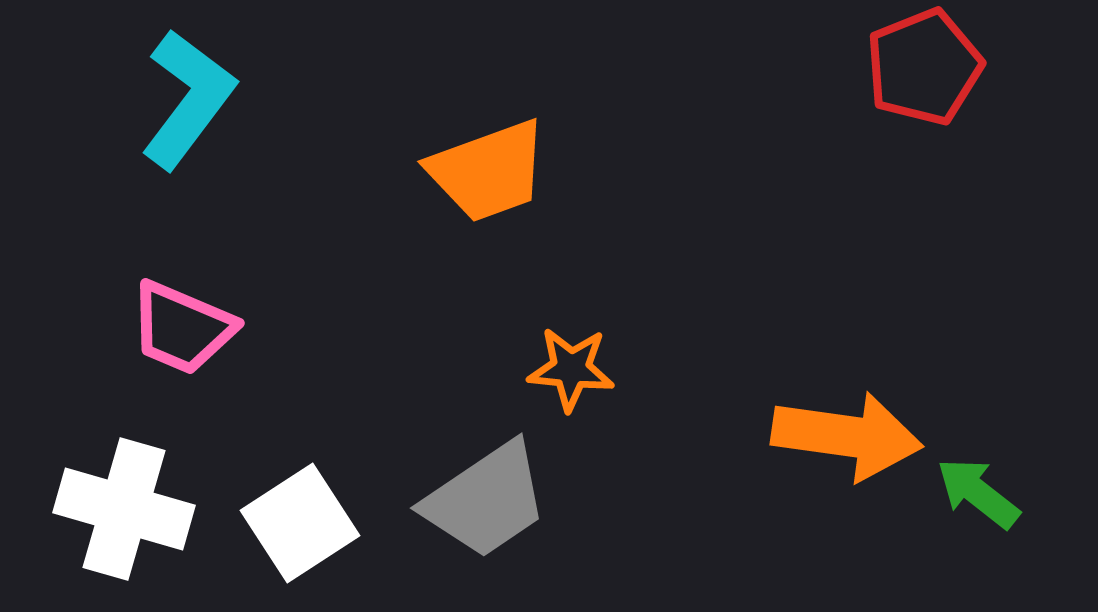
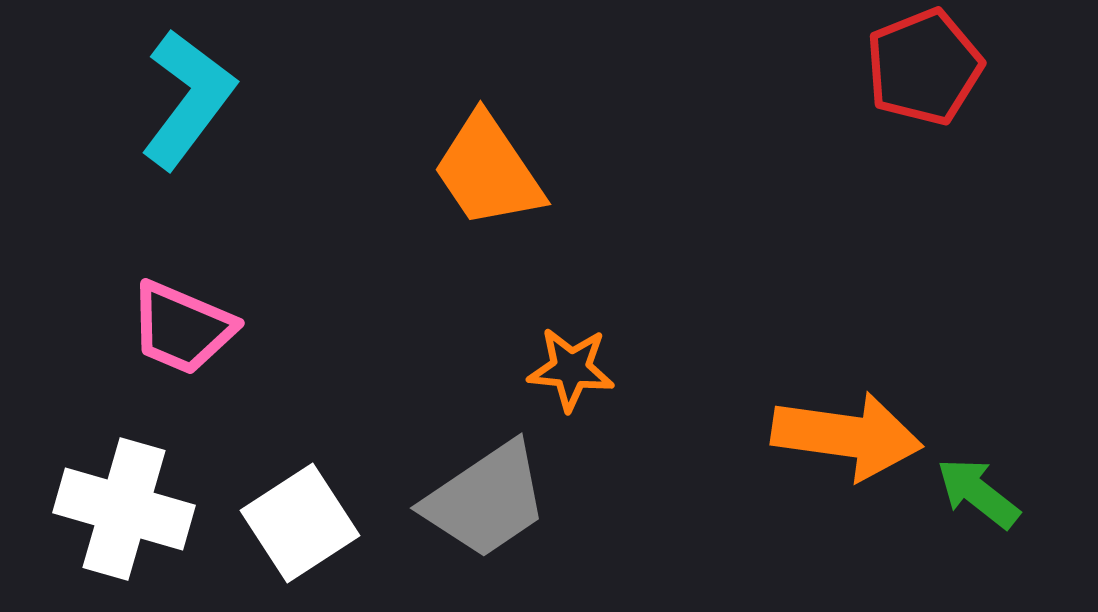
orange trapezoid: rotated 76 degrees clockwise
